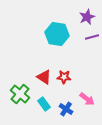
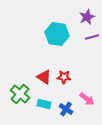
cyan rectangle: rotated 40 degrees counterclockwise
